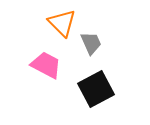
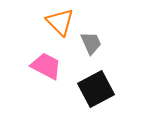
orange triangle: moved 2 px left, 1 px up
pink trapezoid: moved 1 px down
